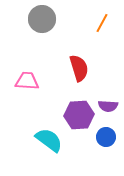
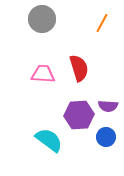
pink trapezoid: moved 16 px right, 7 px up
